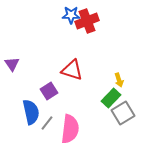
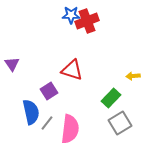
yellow arrow: moved 14 px right, 4 px up; rotated 104 degrees clockwise
gray square: moved 3 px left, 10 px down
